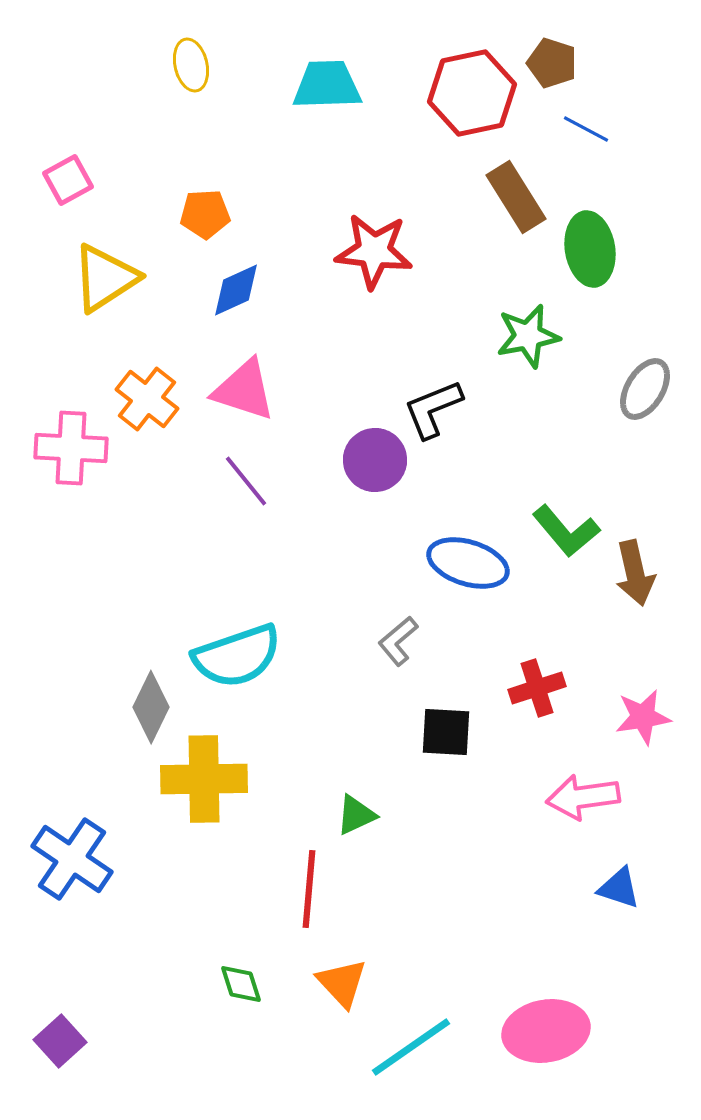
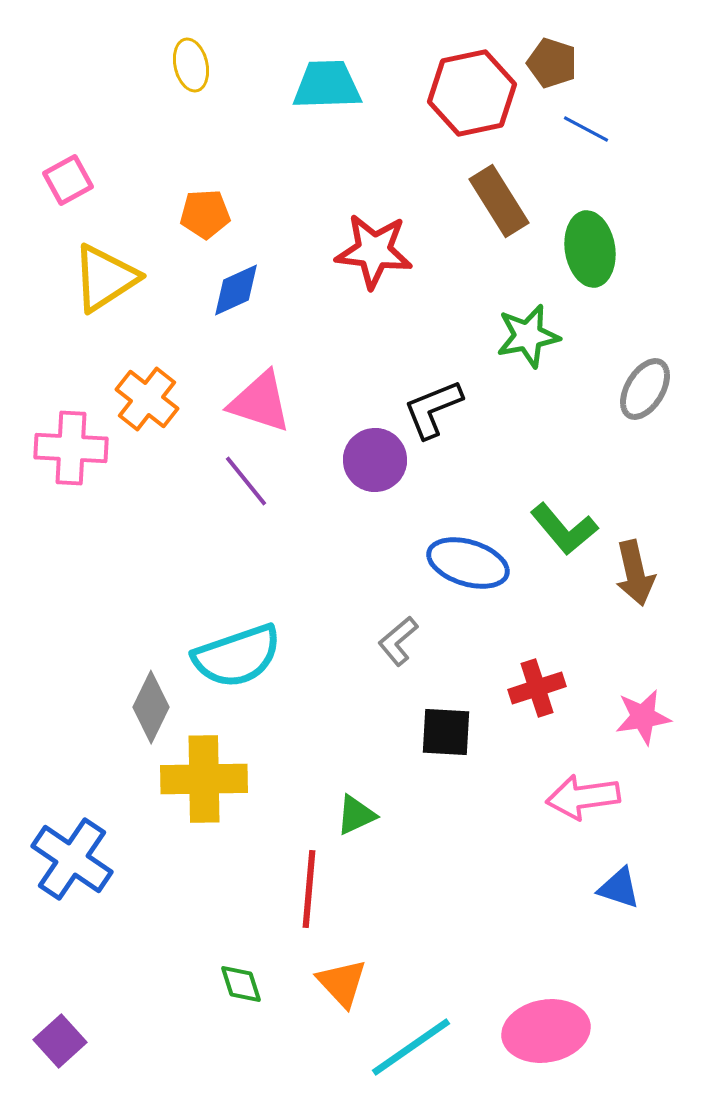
brown rectangle: moved 17 px left, 4 px down
pink triangle: moved 16 px right, 12 px down
green L-shape: moved 2 px left, 2 px up
